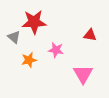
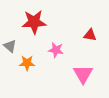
gray triangle: moved 4 px left, 9 px down
orange star: moved 2 px left, 3 px down; rotated 14 degrees clockwise
